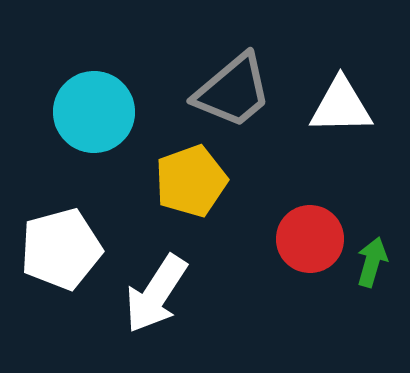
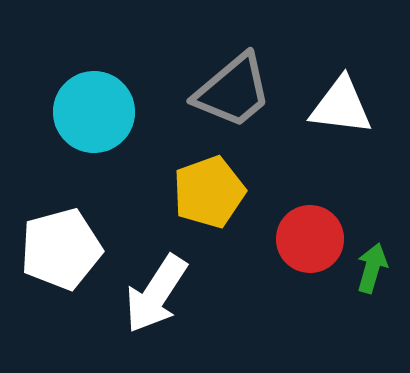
white triangle: rotated 8 degrees clockwise
yellow pentagon: moved 18 px right, 11 px down
green arrow: moved 6 px down
